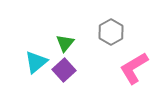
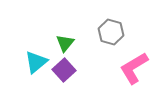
gray hexagon: rotated 15 degrees counterclockwise
